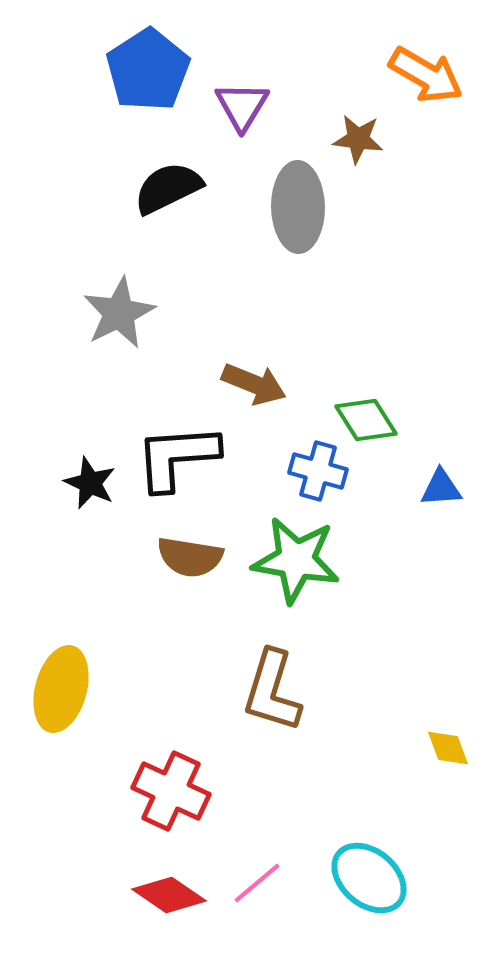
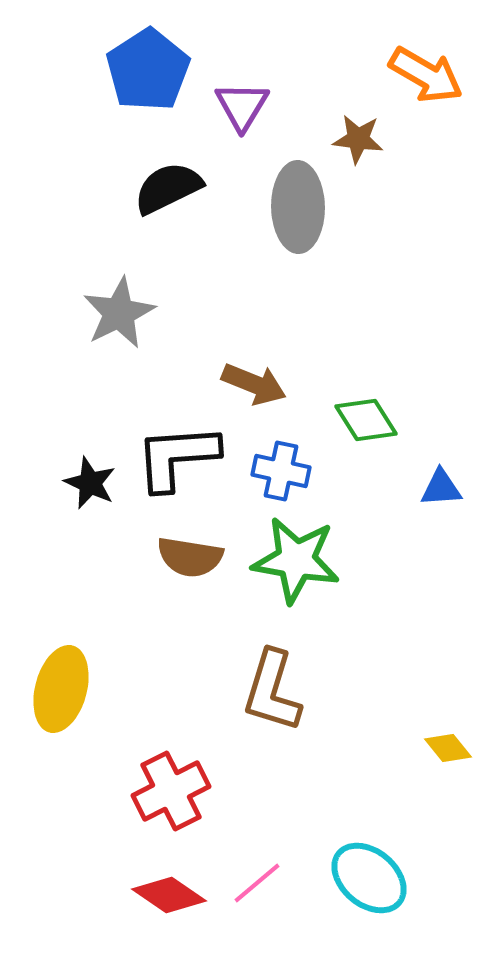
blue cross: moved 37 px left; rotated 4 degrees counterclockwise
yellow diamond: rotated 18 degrees counterclockwise
red cross: rotated 38 degrees clockwise
